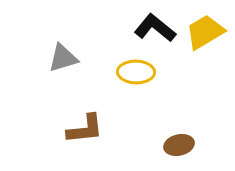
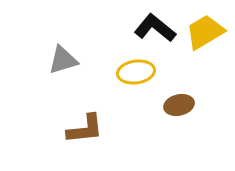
gray triangle: moved 2 px down
yellow ellipse: rotated 9 degrees counterclockwise
brown ellipse: moved 40 px up
